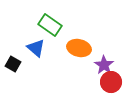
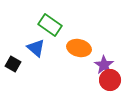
red circle: moved 1 px left, 2 px up
